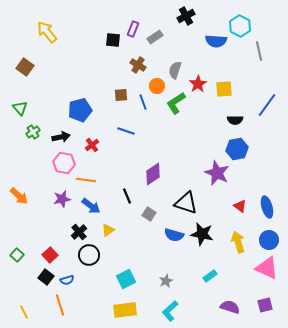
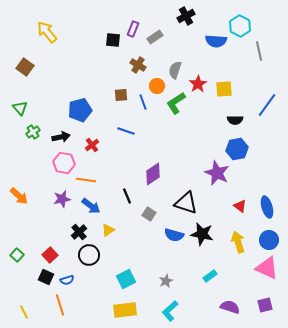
black square at (46, 277): rotated 14 degrees counterclockwise
